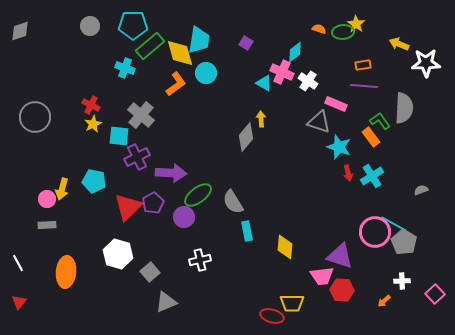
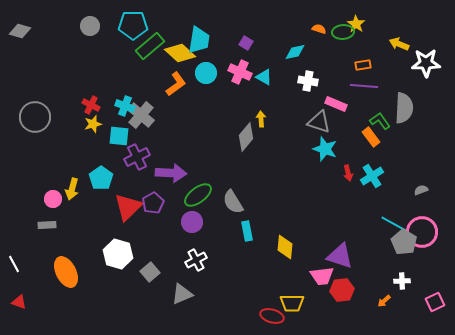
gray diamond at (20, 31): rotated 35 degrees clockwise
cyan diamond at (295, 52): rotated 25 degrees clockwise
yellow diamond at (180, 53): rotated 32 degrees counterclockwise
cyan cross at (125, 68): moved 38 px down
pink cross at (282, 72): moved 42 px left
white cross at (308, 81): rotated 24 degrees counterclockwise
cyan triangle at (264, 83): moved 6 px up
yellow star at (93, 124): rotated 12 degrees clockwise
cyan star at (339, 147): moved 14 px left, 2 px down
cyan pentagon at (94, 181): moved 7 px right, 3 px up; rotated 25 degrees clockwise
yellow arrow at (62, 189): moved 10 px right
pink circle at (47, 199): moved 6 px right
purple circle at (184, 217): moved 8 px right, 5 px down
pink circle at (375, 232): moved 47 px right
white cross at (200, 260): moved 4 px left; rotated 15 degrees counterclockwise
white line at (18, 263): moved 4 px left, 1 px down
orange ellipse at (66, 272): rotated 32 degrees counterclockwise
red hexagon at (342, 290): rotated 10 degrees counterclockwise
pink square at (435, 294): moved 8 px down; rotated 18 degrees clockwise
red triangle at (19, 302): rotated 49 degrees counterclockwise
gray triangle at (166, 302): moved 16 px right, 8 px up
